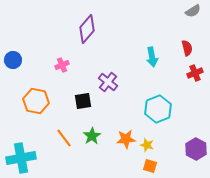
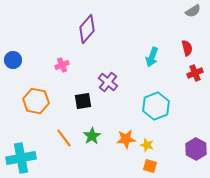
cyan arrow: rotated 30 degrees clockwise
cyan hexagon: moved 2 px left, 3 px up
